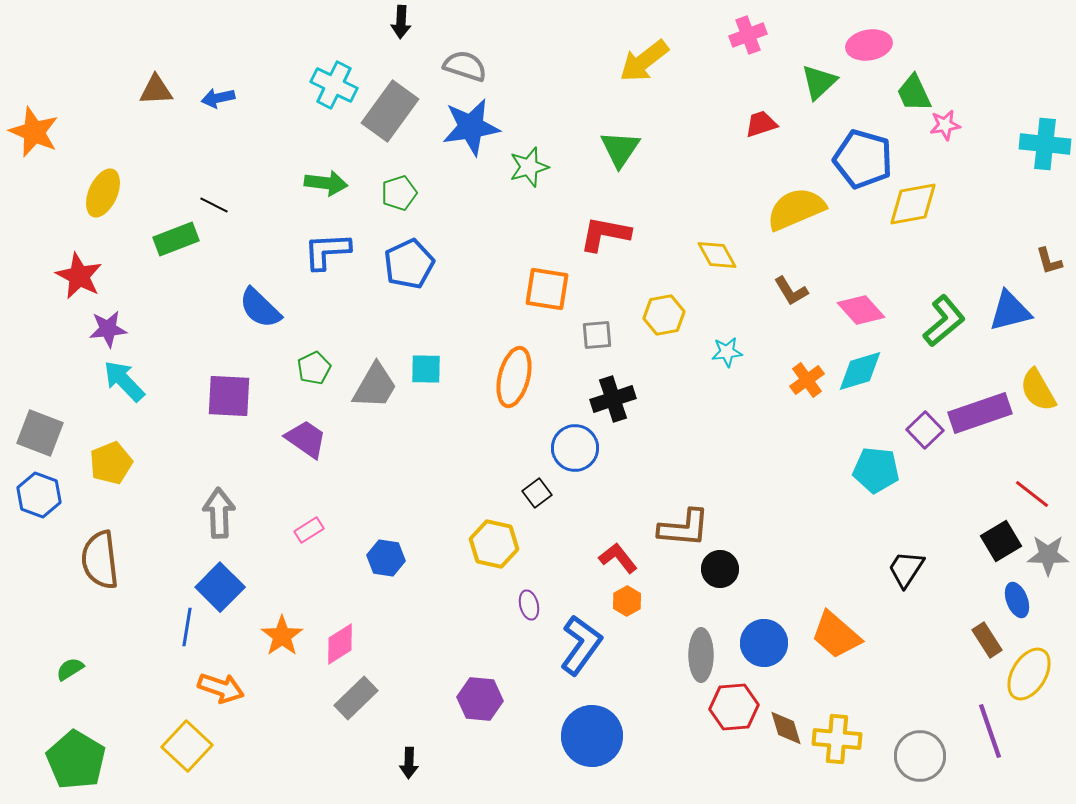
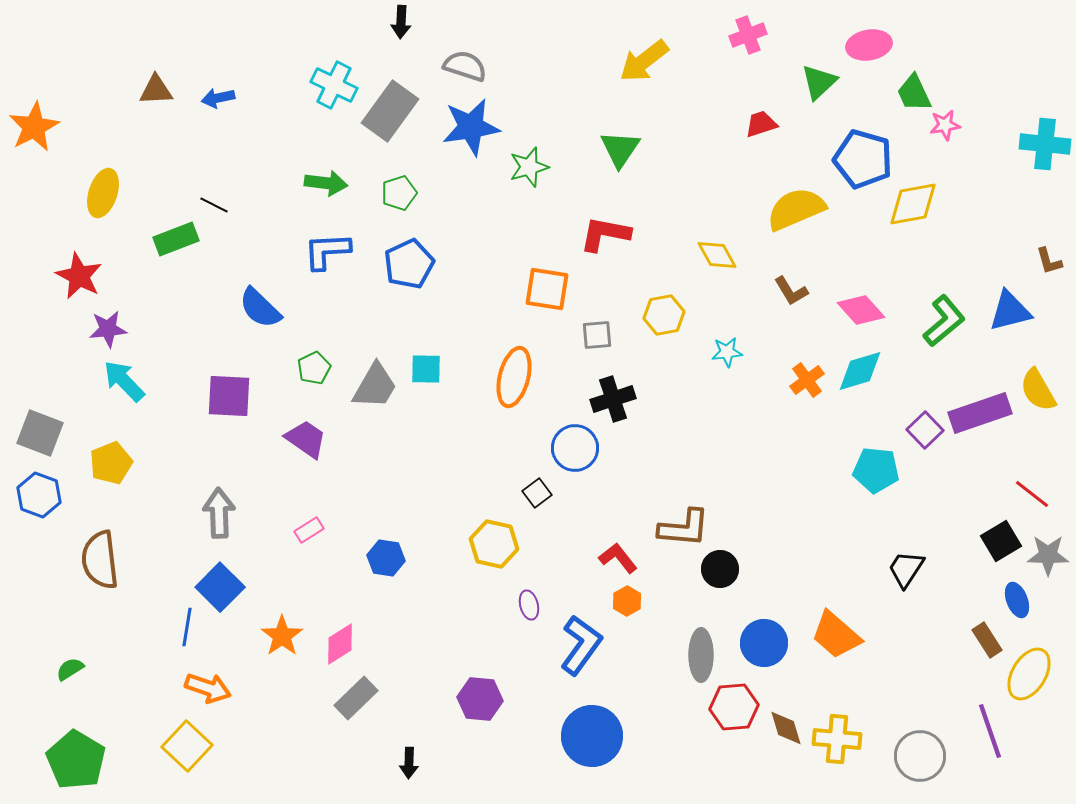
orange star at (34, 132): moved 5 px up; rotated 21 degrees clockwise
yellow ellipse at (103, 193): rotated 6 degrees counterclockwise
orange arrow at (221, 688): moved 13 px left
